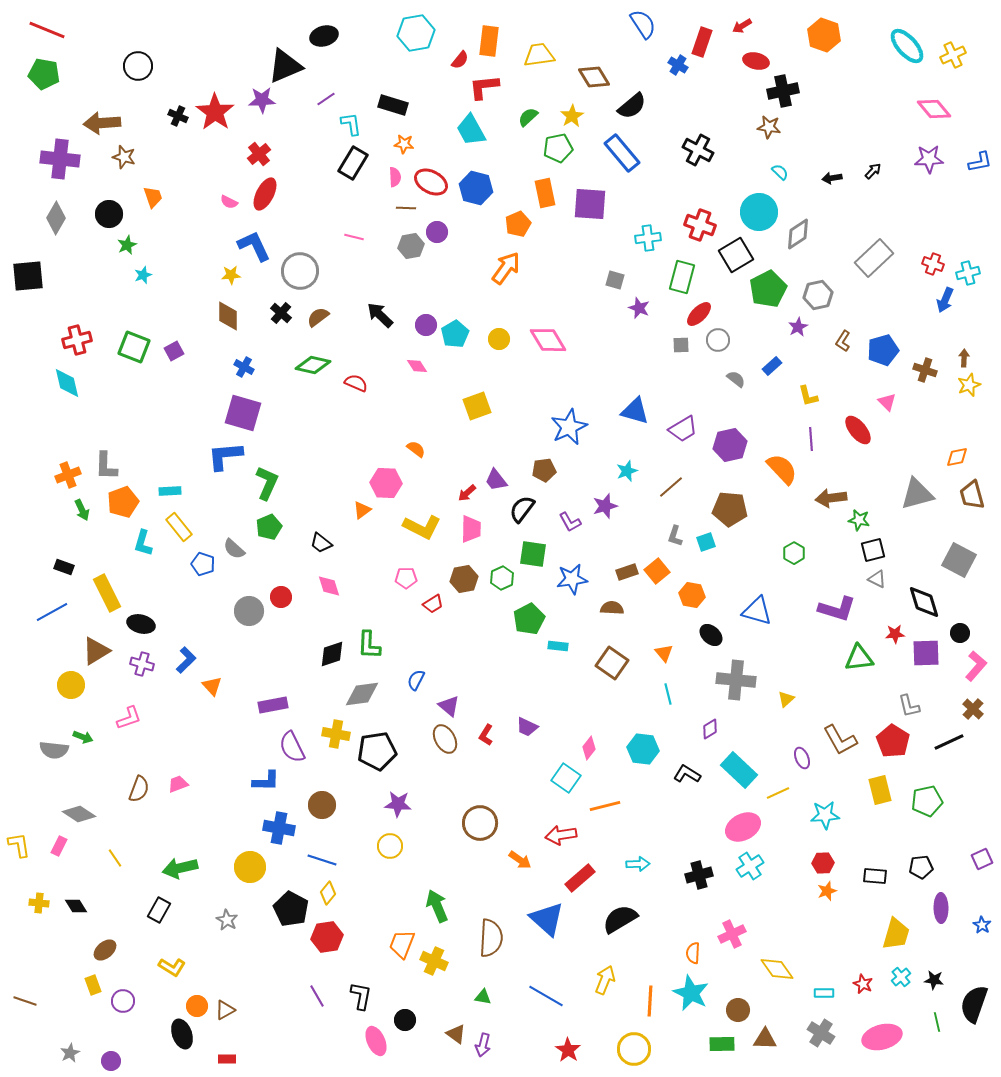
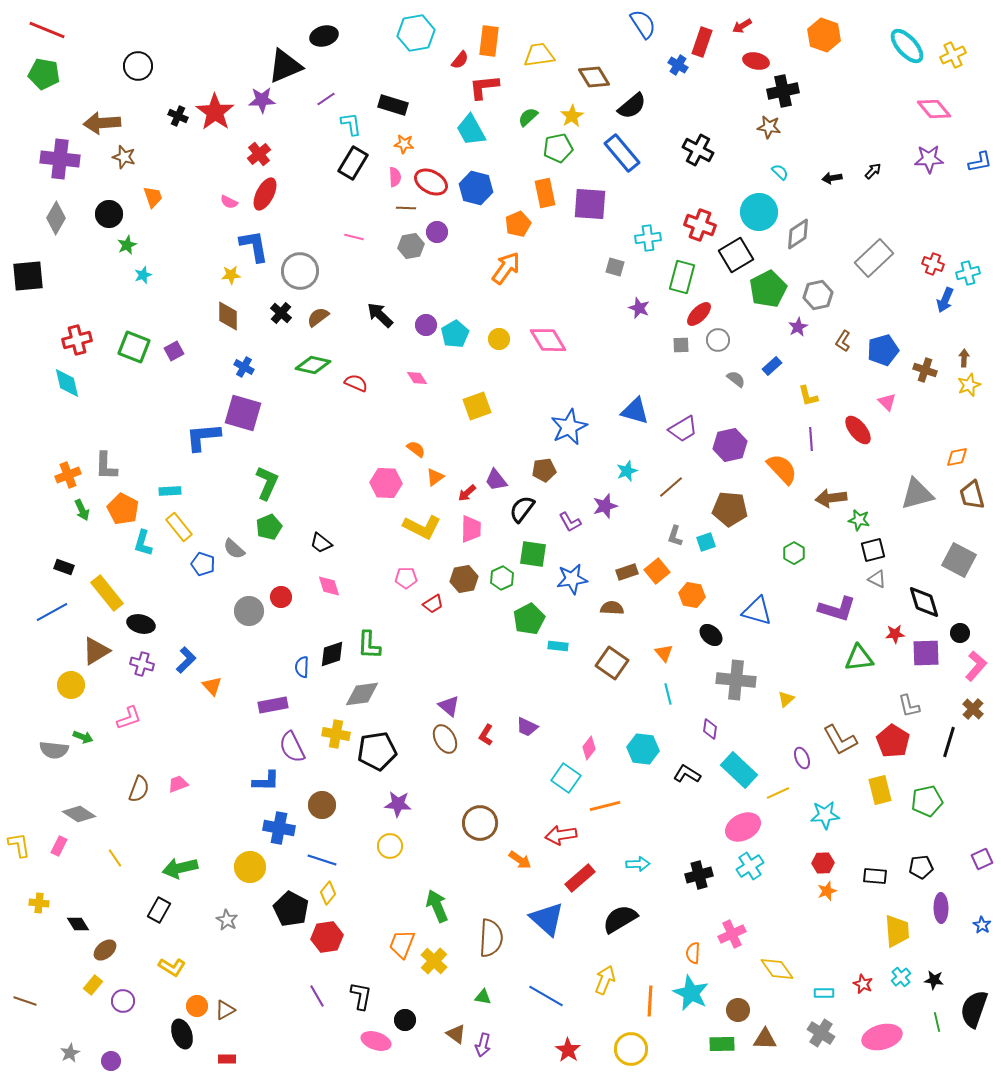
blue L-shape at (254, 246): rotated 15 degrees clockwise
gray square at (615, 280): moved 13 px up
pink diamond at (417, 366): moved 12 px down
blue L-shape at (225, 456): moved 22 px left, 19 px up
orange pentagon at (123, 502): moved 7 px down; rotated 24 degrees counterclockwise
orange triangle at (362, 510): moved 73 px right, 33 px up
yellow rectangle at (107, 593): rotated 12 degrees counterclockwise
blue semicircle at (416, 680): moved 114 px left, 13 px up; rotated 25 degrees counterclockwise
purple diamond at (710, 729): rotated 50 degrees counterclockwise
black line at (949, 742): rotated 48 degrees counterclockwise
black diamond at (76, 906): moved 2 px right, 18 px down
yellow trapezoid at (896, 934): moved 1 px right, 3 px up; rotated 20 degrees counterclockwise
yellow cross at (434, 961): rotated 20 degrees clockwise
yellow rectangle at (93, 985): rotated 60 degrees clockwise
black semicircle at (974, 1004): moved 5 px down
pink ellipse at (376, 1041): rotated 48 degrees counterclockwise
yellow circle at (634, 1049): moved 3 px left
